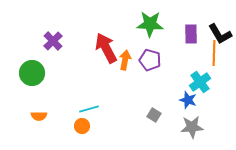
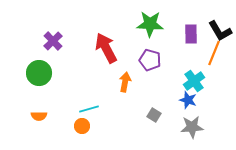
black L-shape: moved 3 px up
orange line: rotated 20 degrees clockwise
orange arrow: moved 22 px down
green circle: moved 7 px right
cyan cross: moved 6 px left, 1 px up
